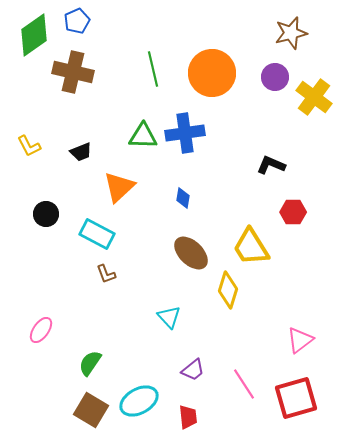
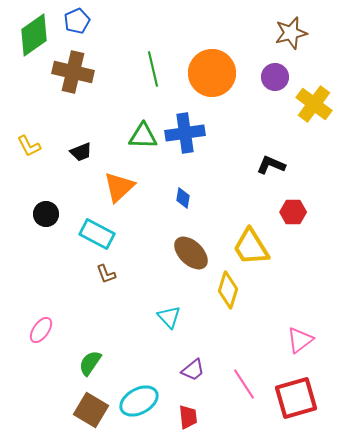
yellow cross: moved 7 px down
